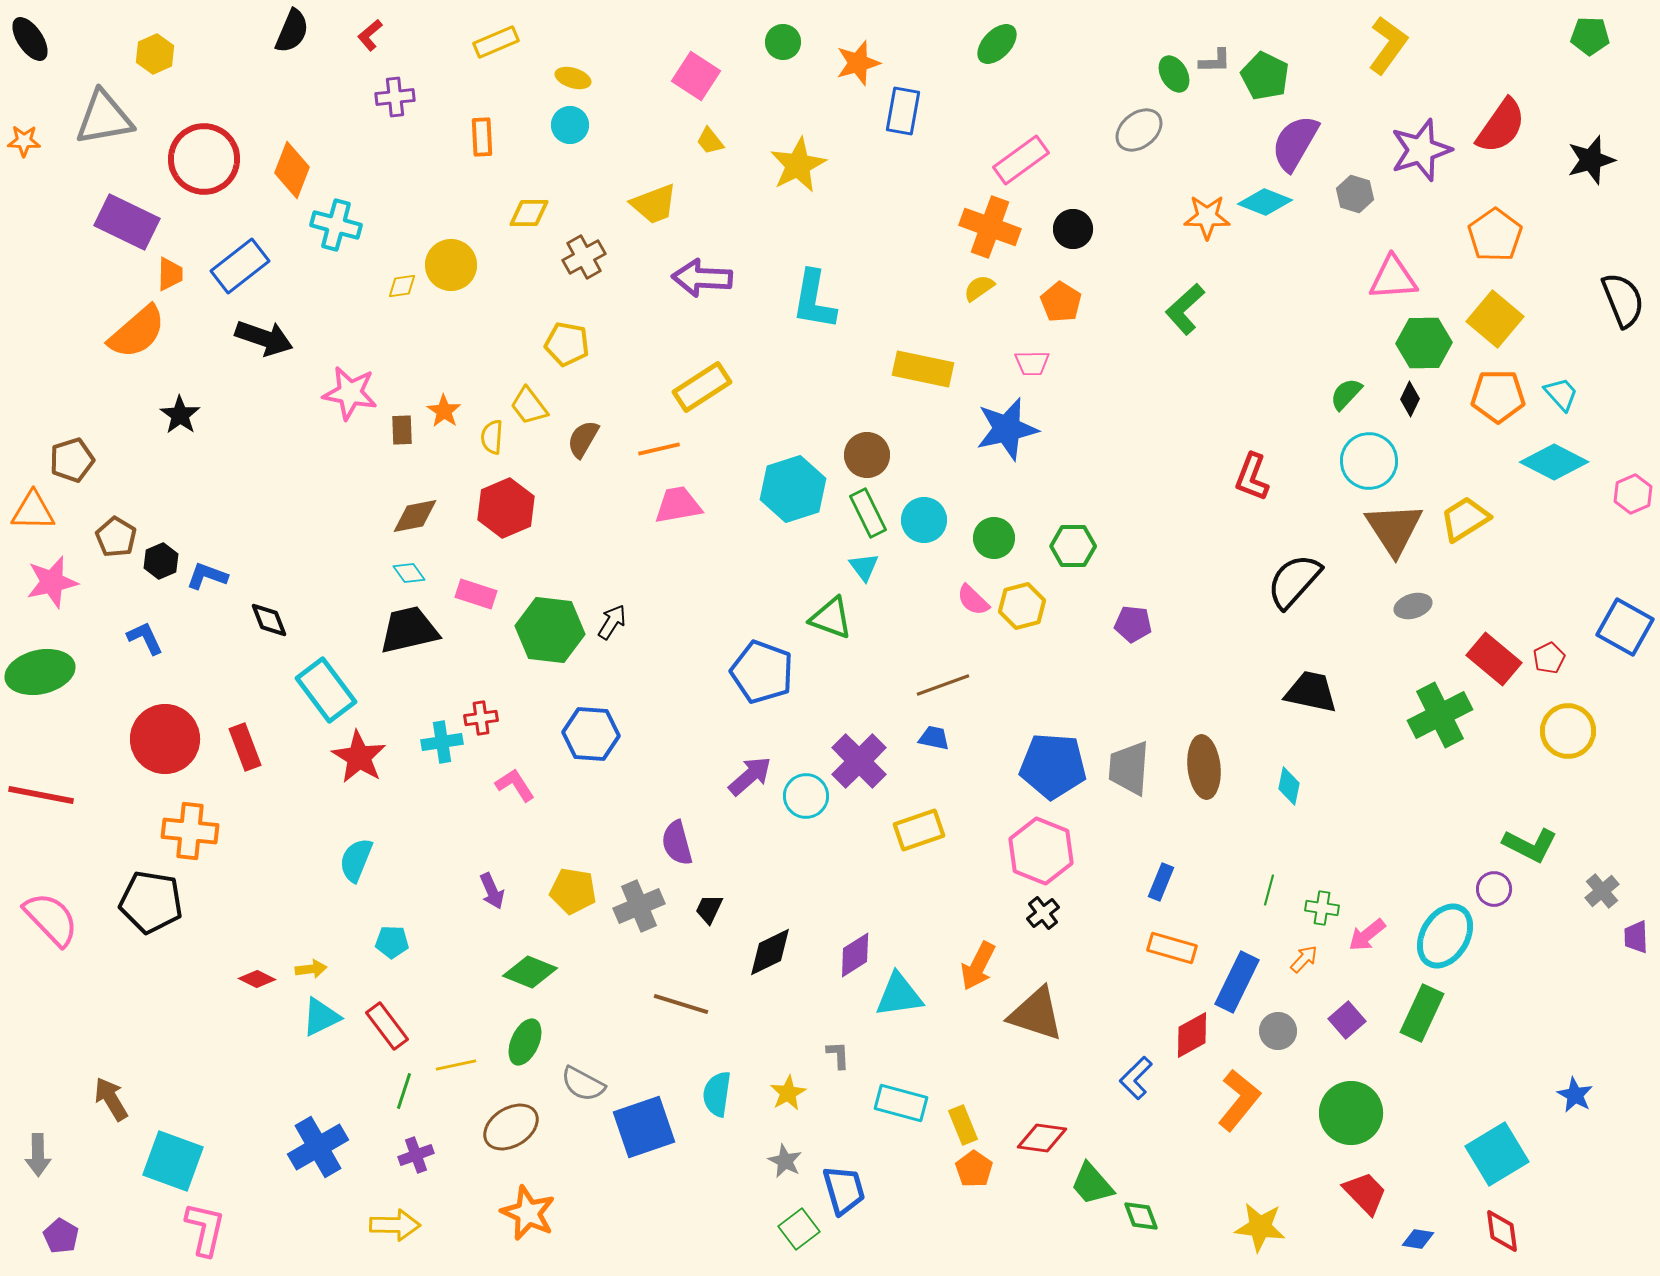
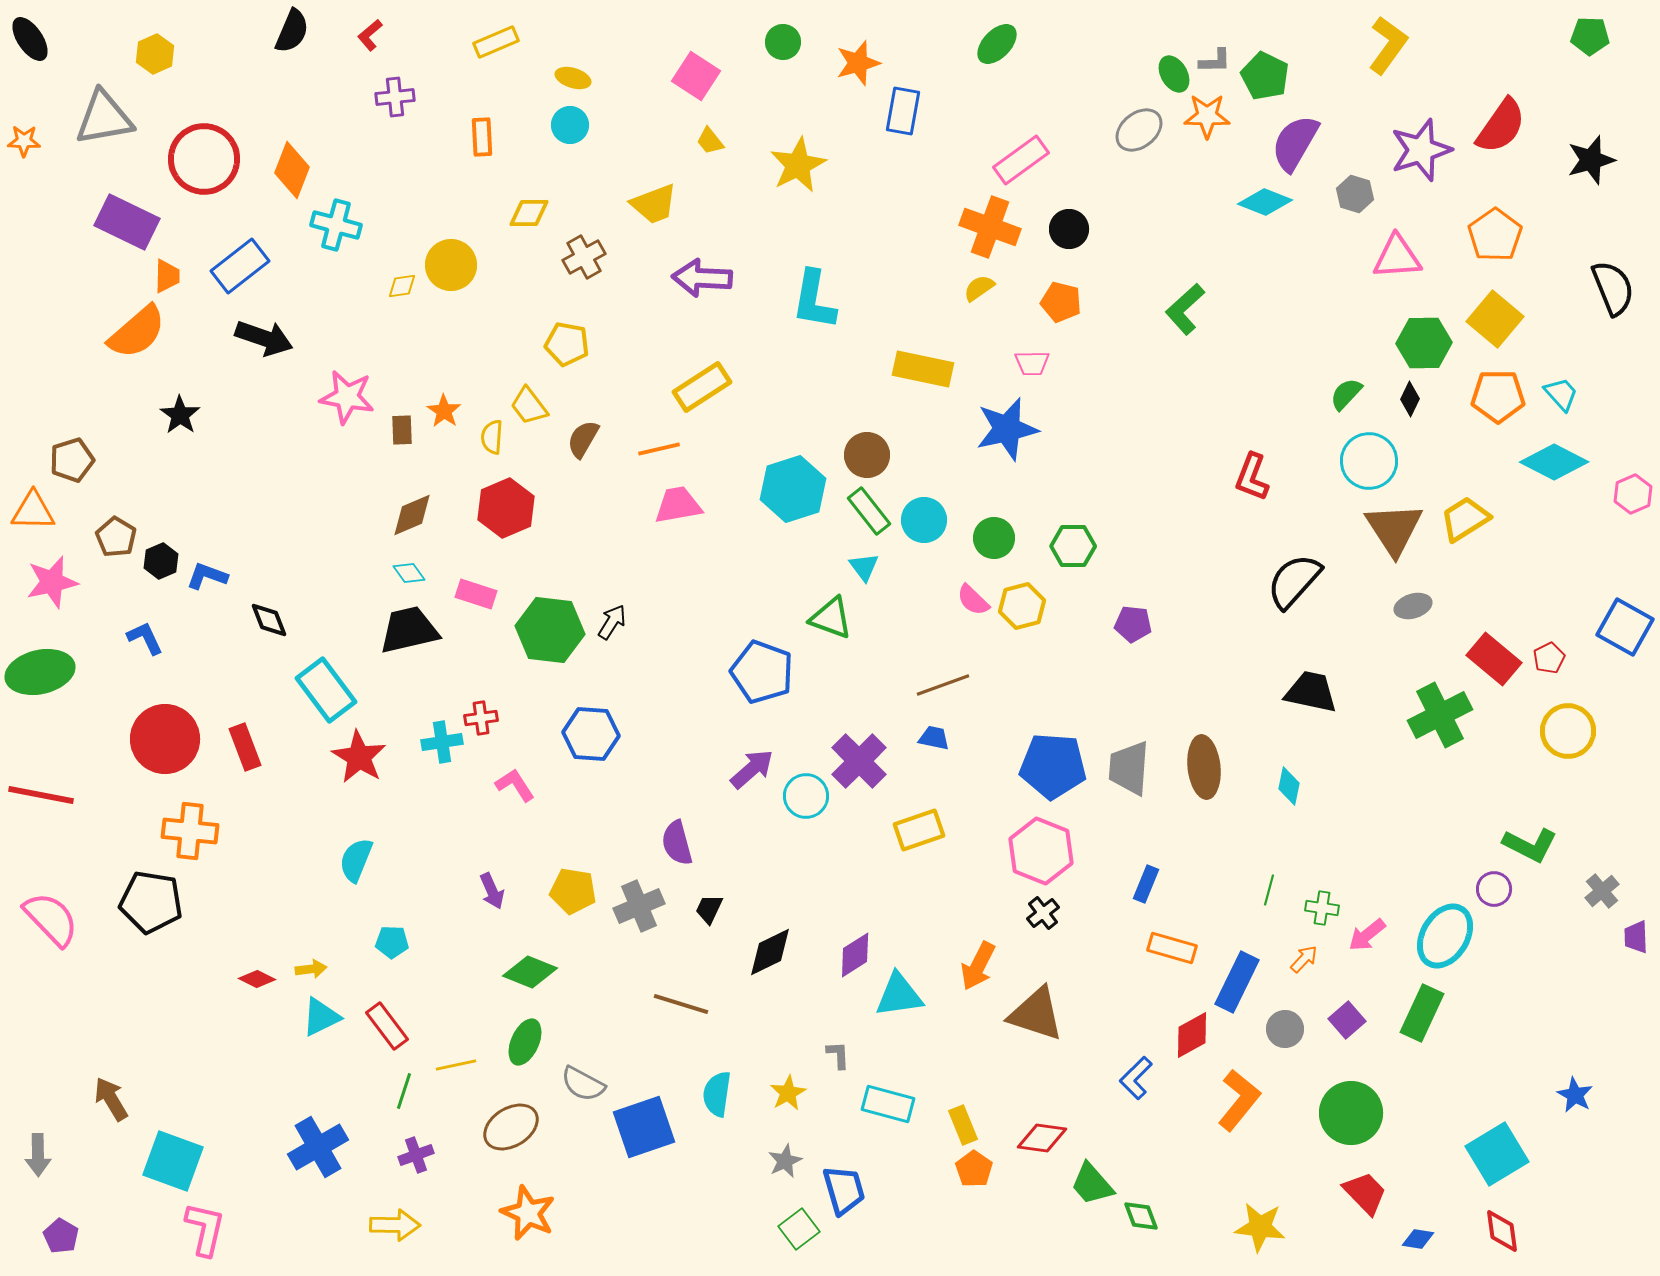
orange star at (1207, 217): moved 101 px up
black circle at (1073, 229): moved 4 px left
orange trapezoid at (170, 274): moved 3 px left, 2 px down
pink triangle at (1393, 278): moved 4 px right, 21 px up
black semicircle at (1623, 300): moved 10 px left, 12 px up
orange pentagon at (1061, 302): rotated 18 degrees counterclockwise
pink star at (350, 393): moved 3 px left, 4 px down
green rectangle at (868, 513): moved 1 px right, 2 px up; rotated 12 degrees counterclockwise
brown diamond at (415, 516): moved 3 px left, 1 px up; rotated 12 degrees counterclockwise
purple arrow at (750, 776): moved 2 px right, 7 px up
blue rectangle at (1161, 882): moved 15 px left, 2 px down
gray circle at (1278, 1031): moved 7 px right, 2 px up
cyan rectangle at (901, 1103): moved 13 px left, 1 px down
gray star at (785, 1161): rotated 20 degrees clockwise
